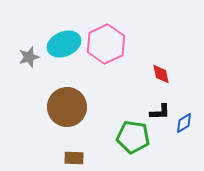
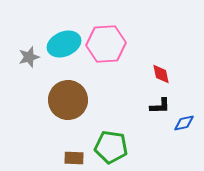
pink hexagon: rotated 21 degrees clockwise
brown circle: moved 1 px right, 7 px up
black L-shape: moved 6 px up
blue diamond: rotated 20 degrees clockwise
green pentagon: moved 22 px left, 10 px down
